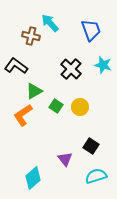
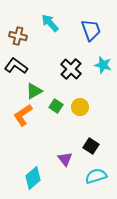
brown cross: moved 13 px left
